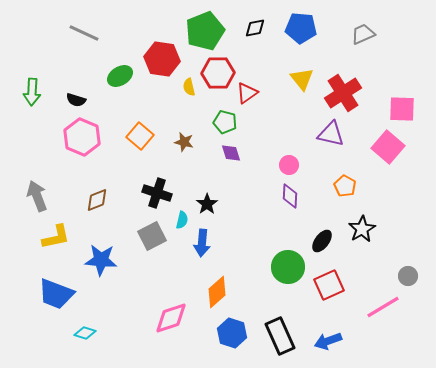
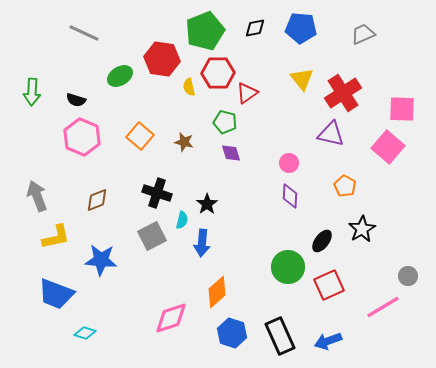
pink circle at (289, 165): moved 2 px up
